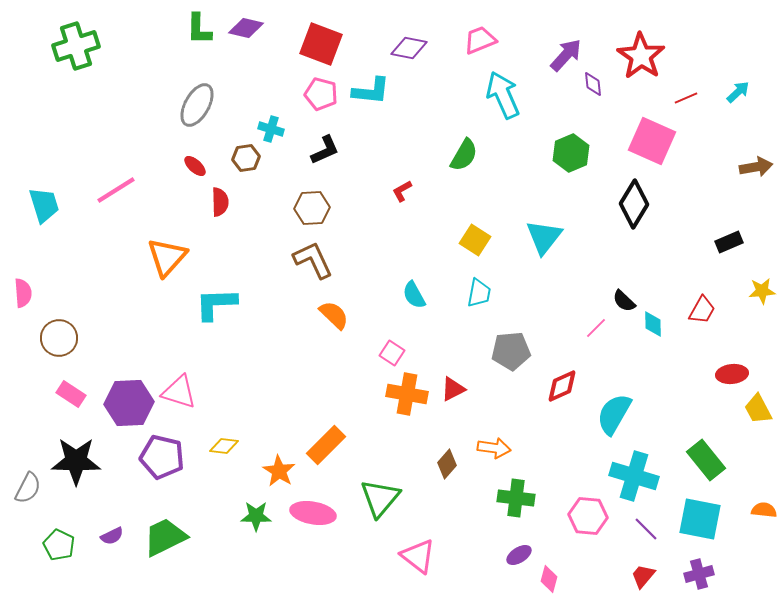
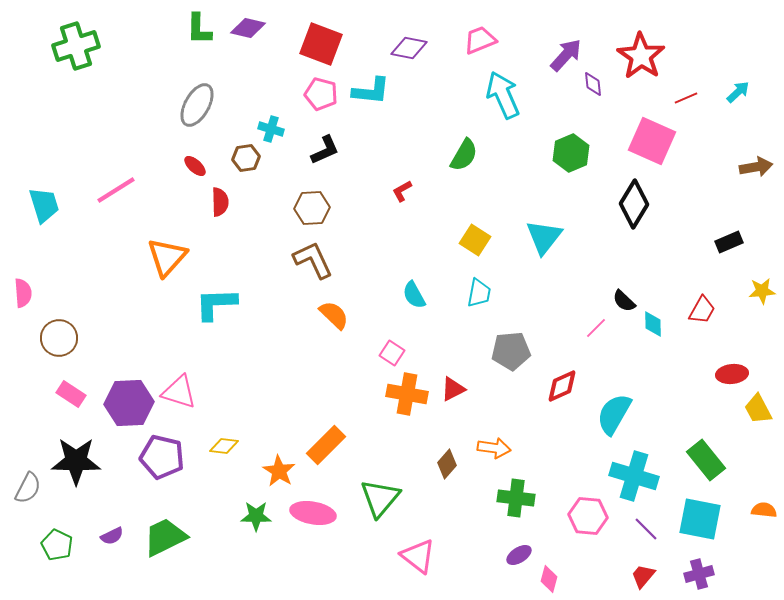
purple diamond at (246, 28): moved 2 px right
green pentagon at (59, 545): moved 2 px left
